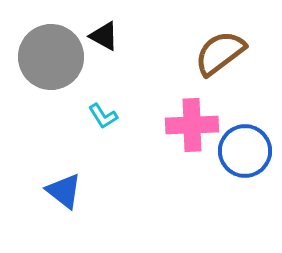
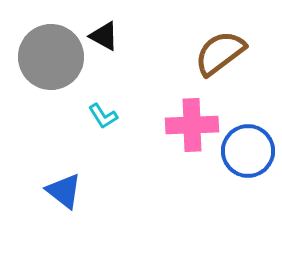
blue circle: moved 3 px right
